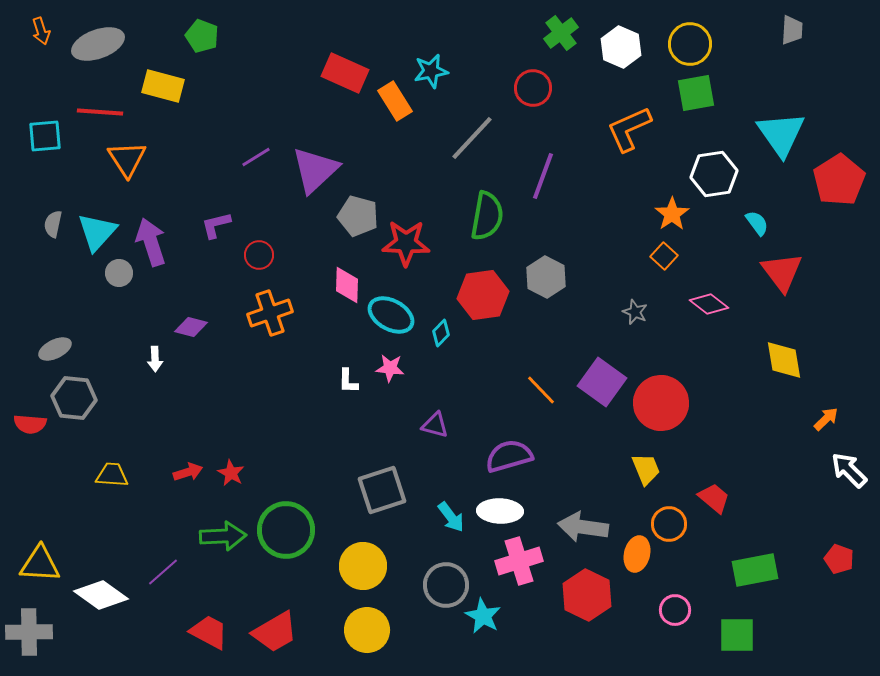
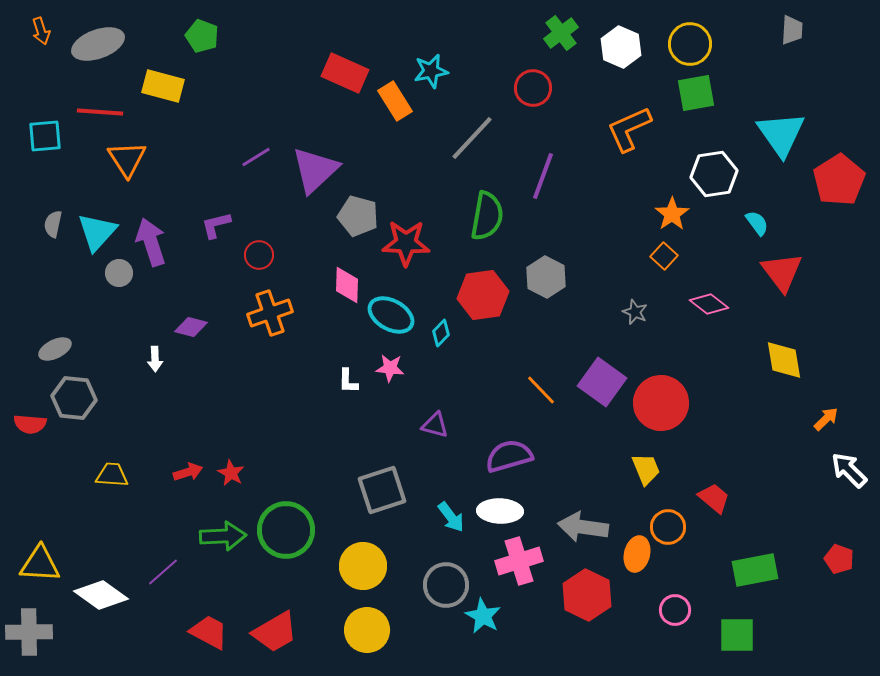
orange circle at (669, 524): moved 1 px left, 3 px down
